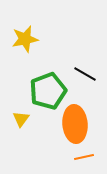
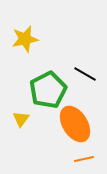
green pentagon: moved 1 px up; rotated 6 degrees counterclockwise
orange ellipse: rotated 27 degrees counterclockwise
orange line: moved 2 px down
